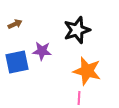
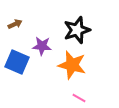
purple star: moved 5 px up
blue square: rotated 35 degrees clockwise
orange star: moved 15 px left, 6 px up
pink line: rotated 64 degrees counterclockwise
